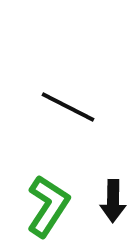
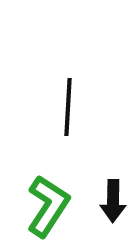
black line: rotated 66 degrees clockwise
